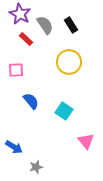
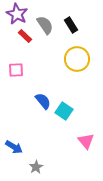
purple star: moved 3 px left
red rectangle: moved 1 px left, 3 px up
yellow circle: moved 8 px right, 3 px up
blue semicircle: moved 12 px right
gray star: rotated 16 degrees counterclockwise
